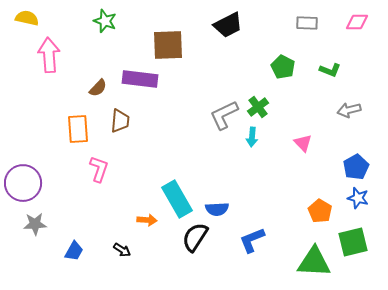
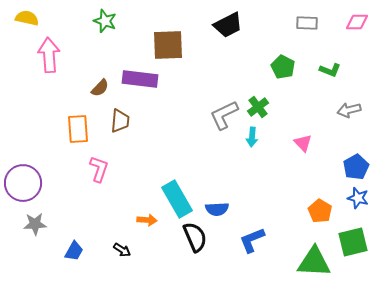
brown semicircle: moved 2 px right
black semicircle: rotated 124 degrees clockwise
